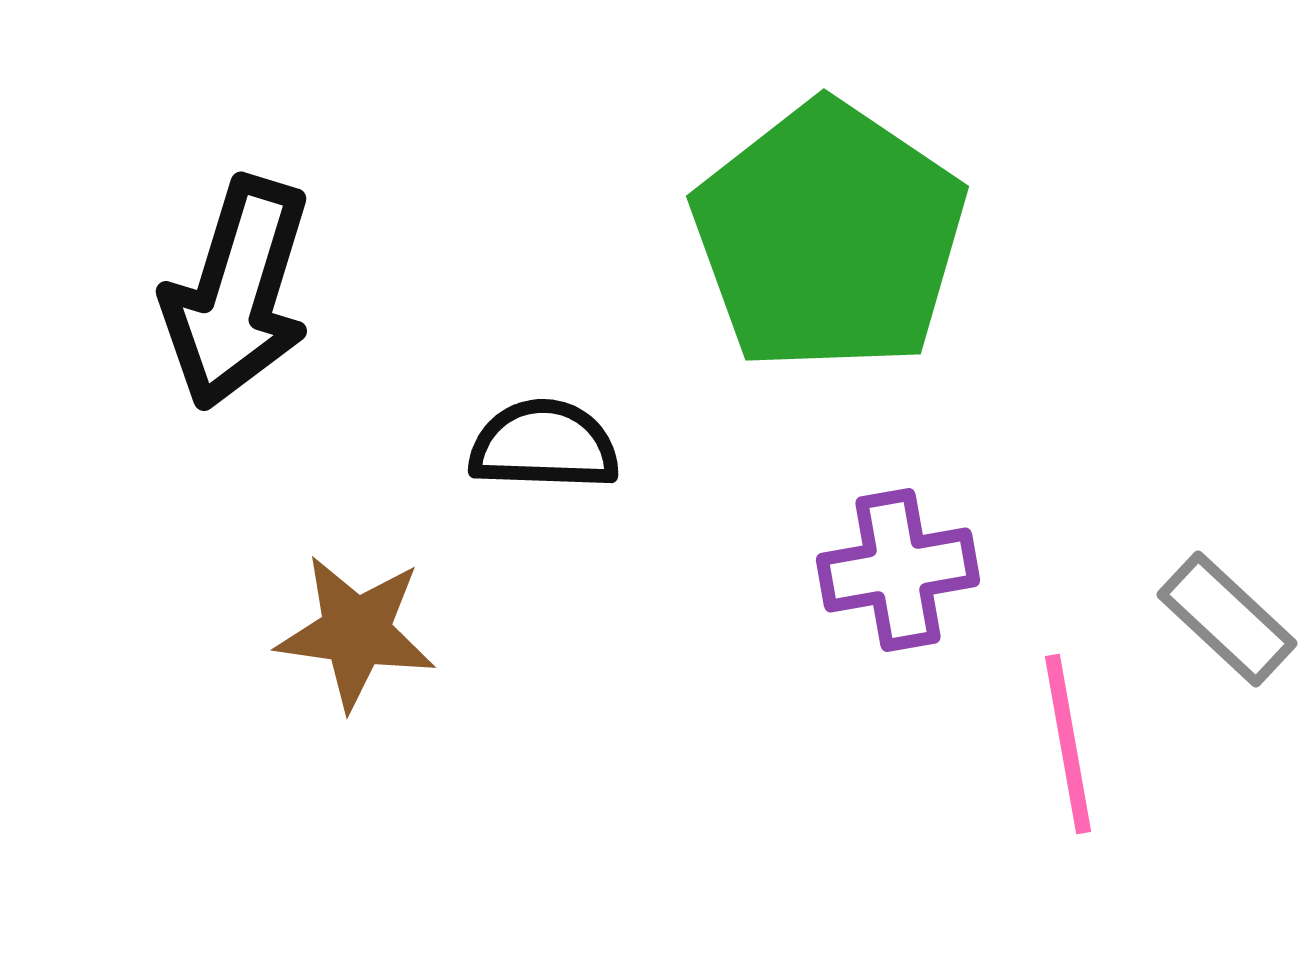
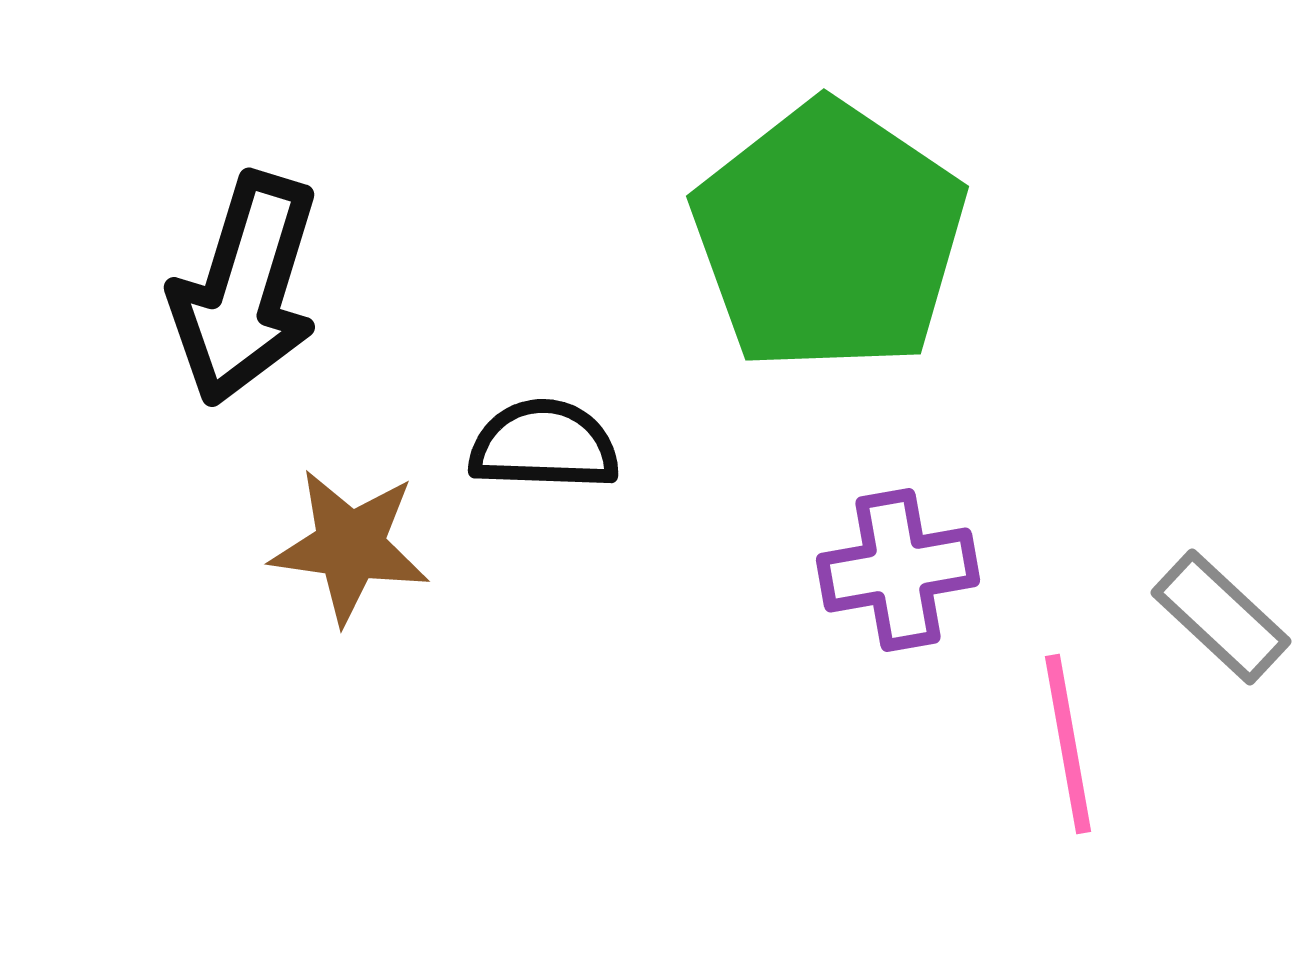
black arrow: moved 8 px right, 4 px up
gray rectangle: moved 6 px left, 2 px up
brown star: moved 6 px left, 86 px up
